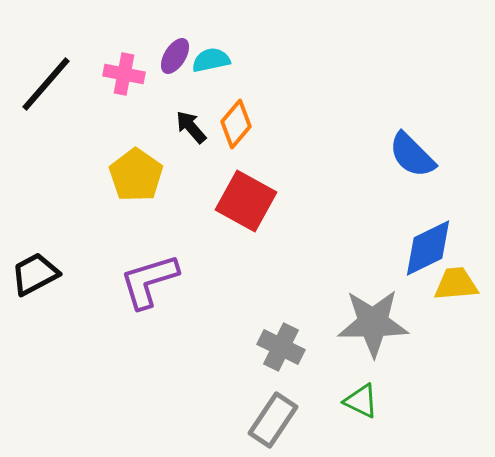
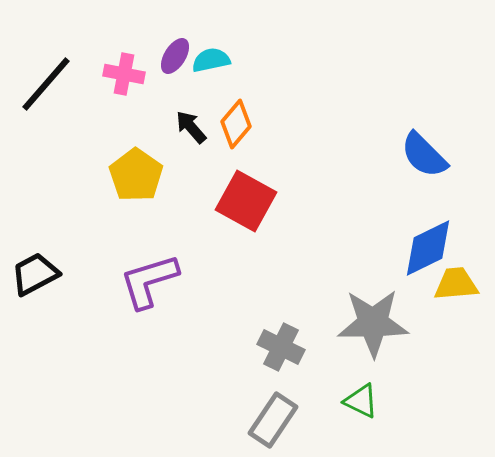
blue semicircle: moved 12 px right
